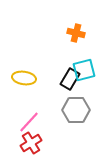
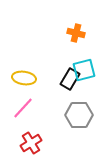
gray hexagon: moved 3 px right, 5 px down
pink line: moved 6 px left, 14 px up
